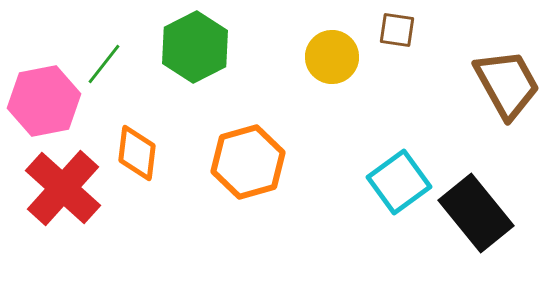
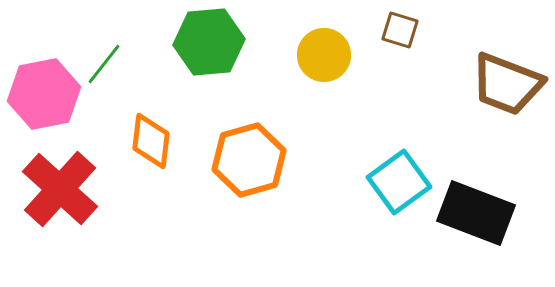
brown square: moved 3 px right; rotated 9 degrees clockwise
green hexagon: moved 14 px right, 5 px up; rotated 22 degrees clockwise
yellow circle: moved 8 px left, 2 px up
brown trapezoid: rotated 140 degrees clockwise
pink hexagon: moved 7 px up
orange diamond: moved 14 px right, 12 px up
orange hexagon: moved 1 px right, 2 px up
red cross: moved 3 px left, 1 px down
black rectangle: rotated 30 degrees counterclockwise
